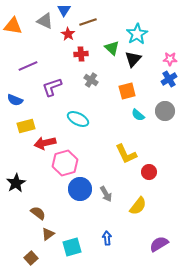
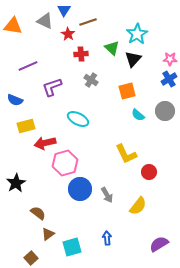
gray arrow: moved 1 px right, 1 px down
